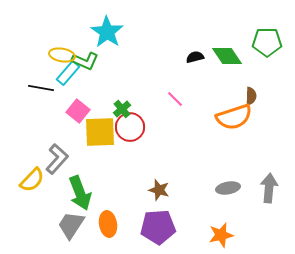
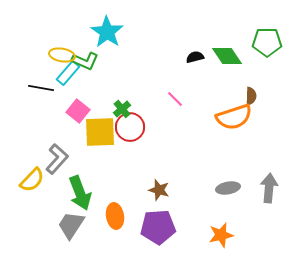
orange ellipse: moved 7 px right, 8 px up
